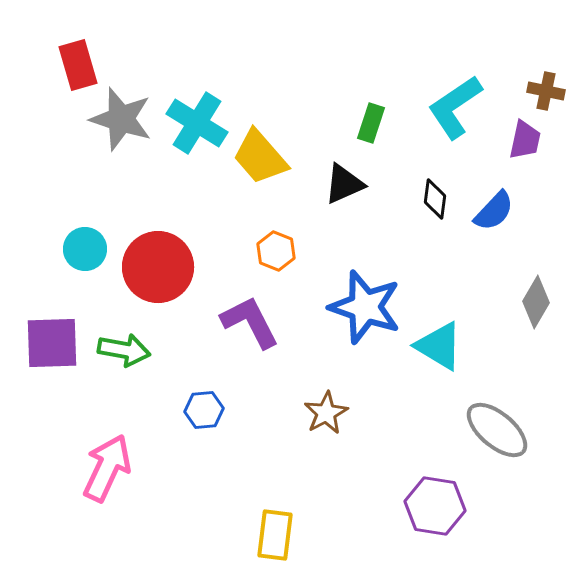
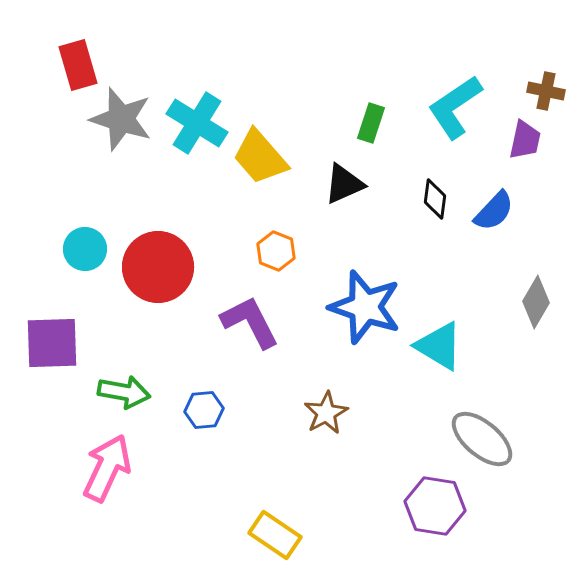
green arrow: moved 42 px down
gray ellipse: moved 15 px left, 9 px down
yellow rectangle: rotated 63 degrees counterclockwise
